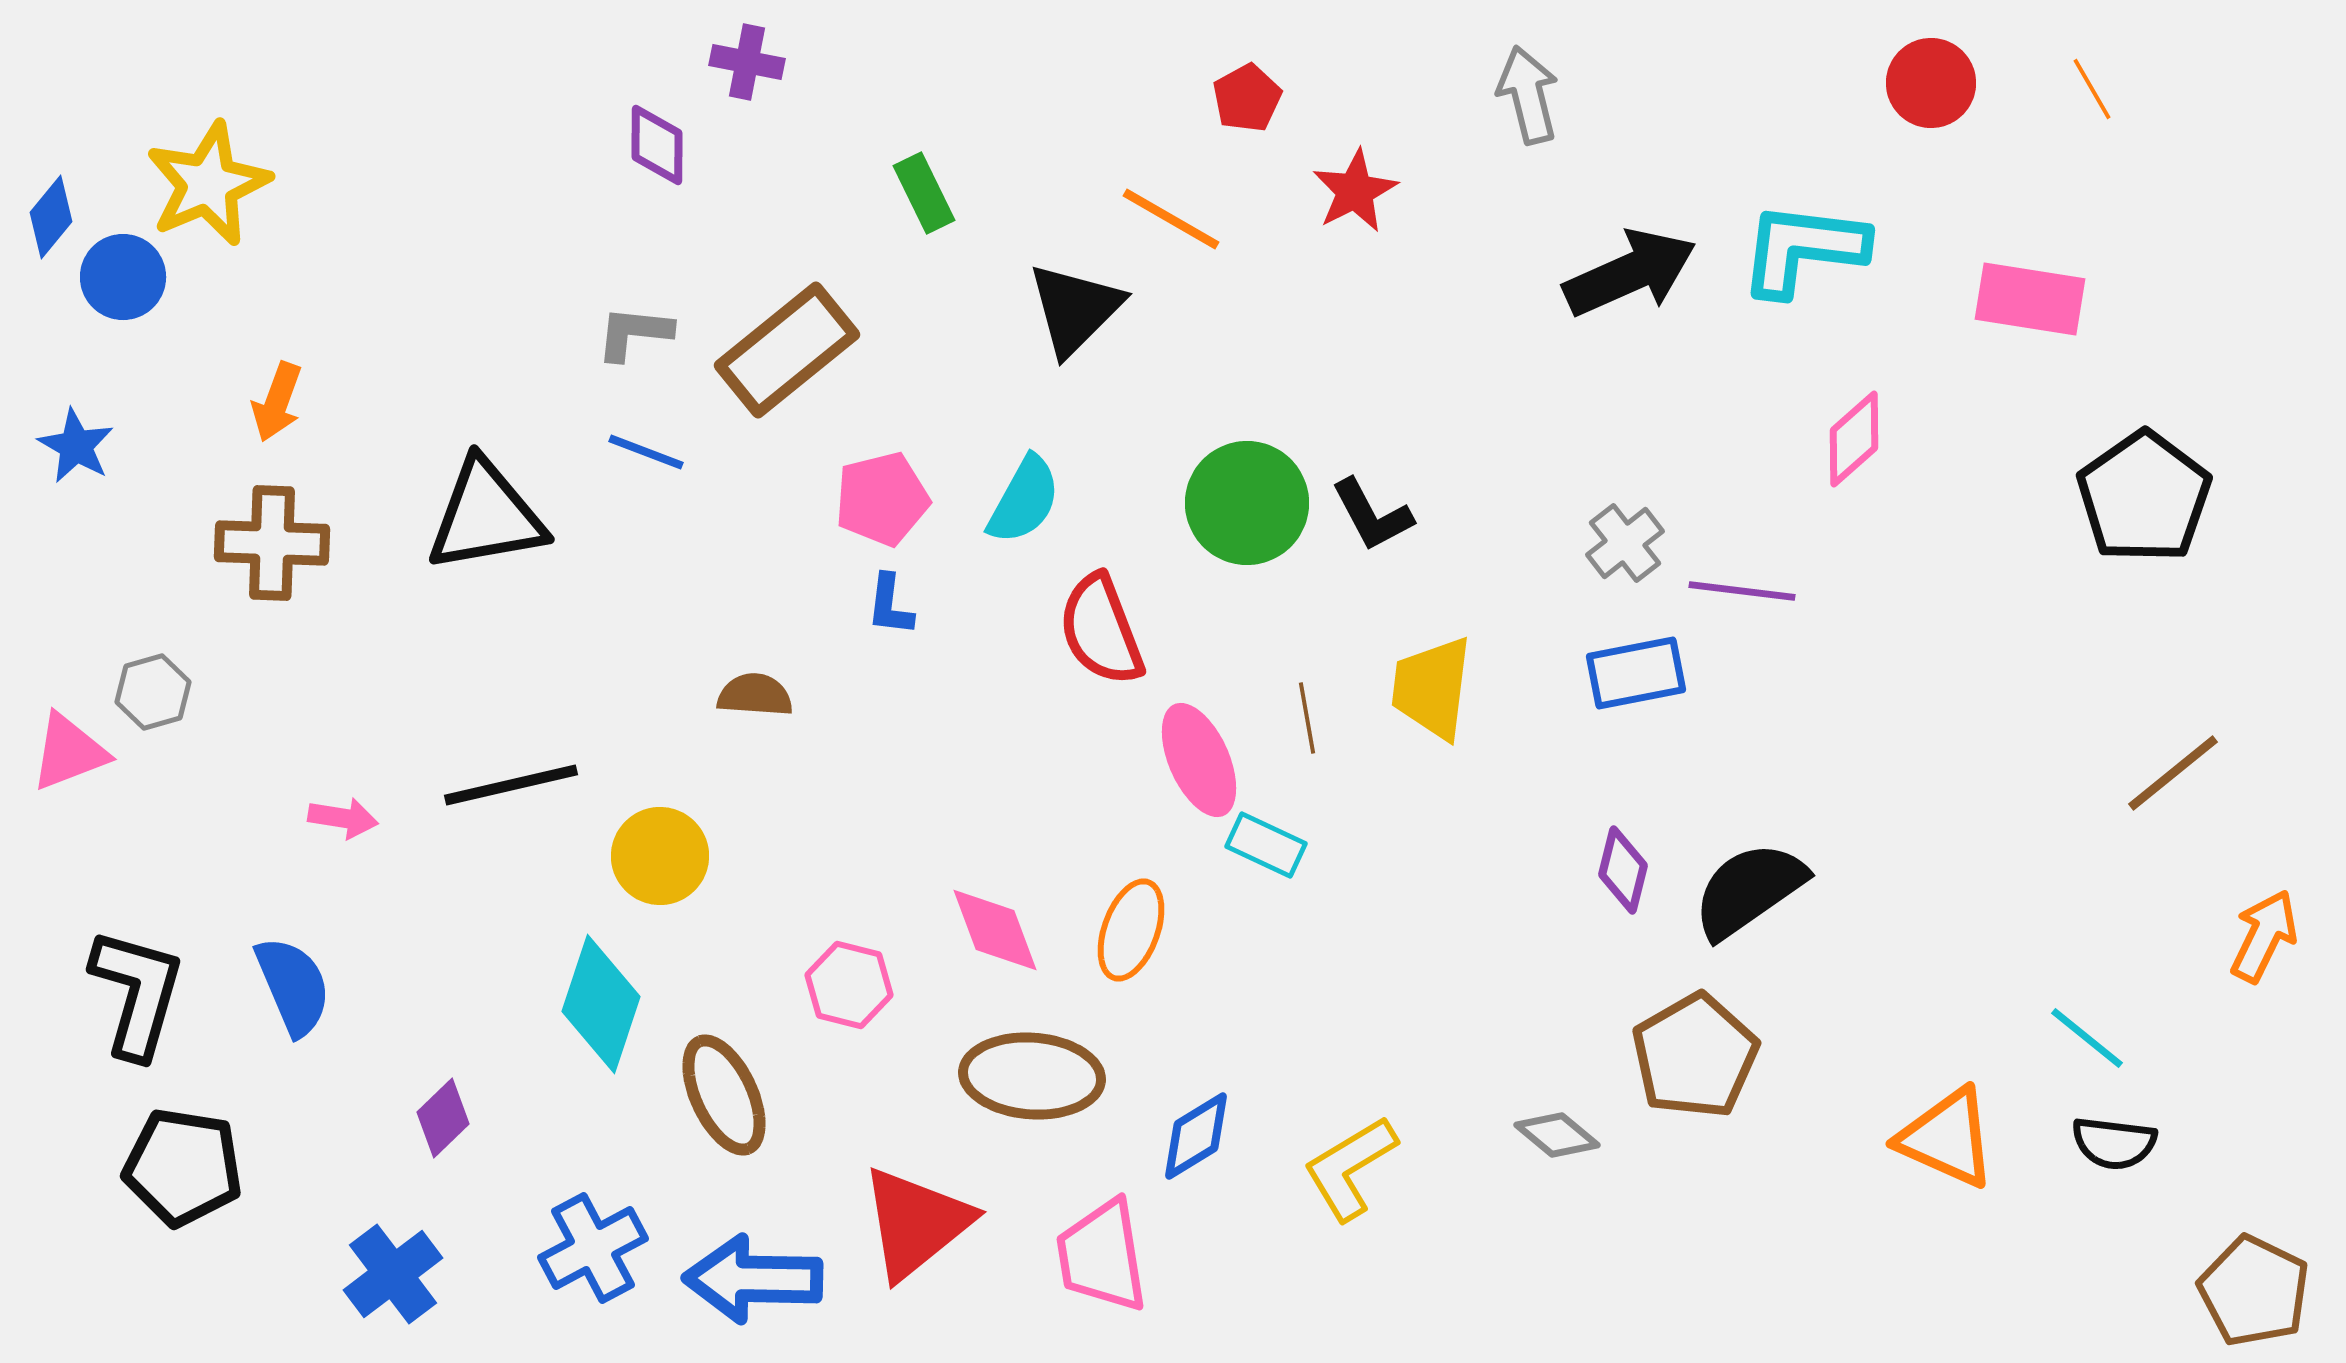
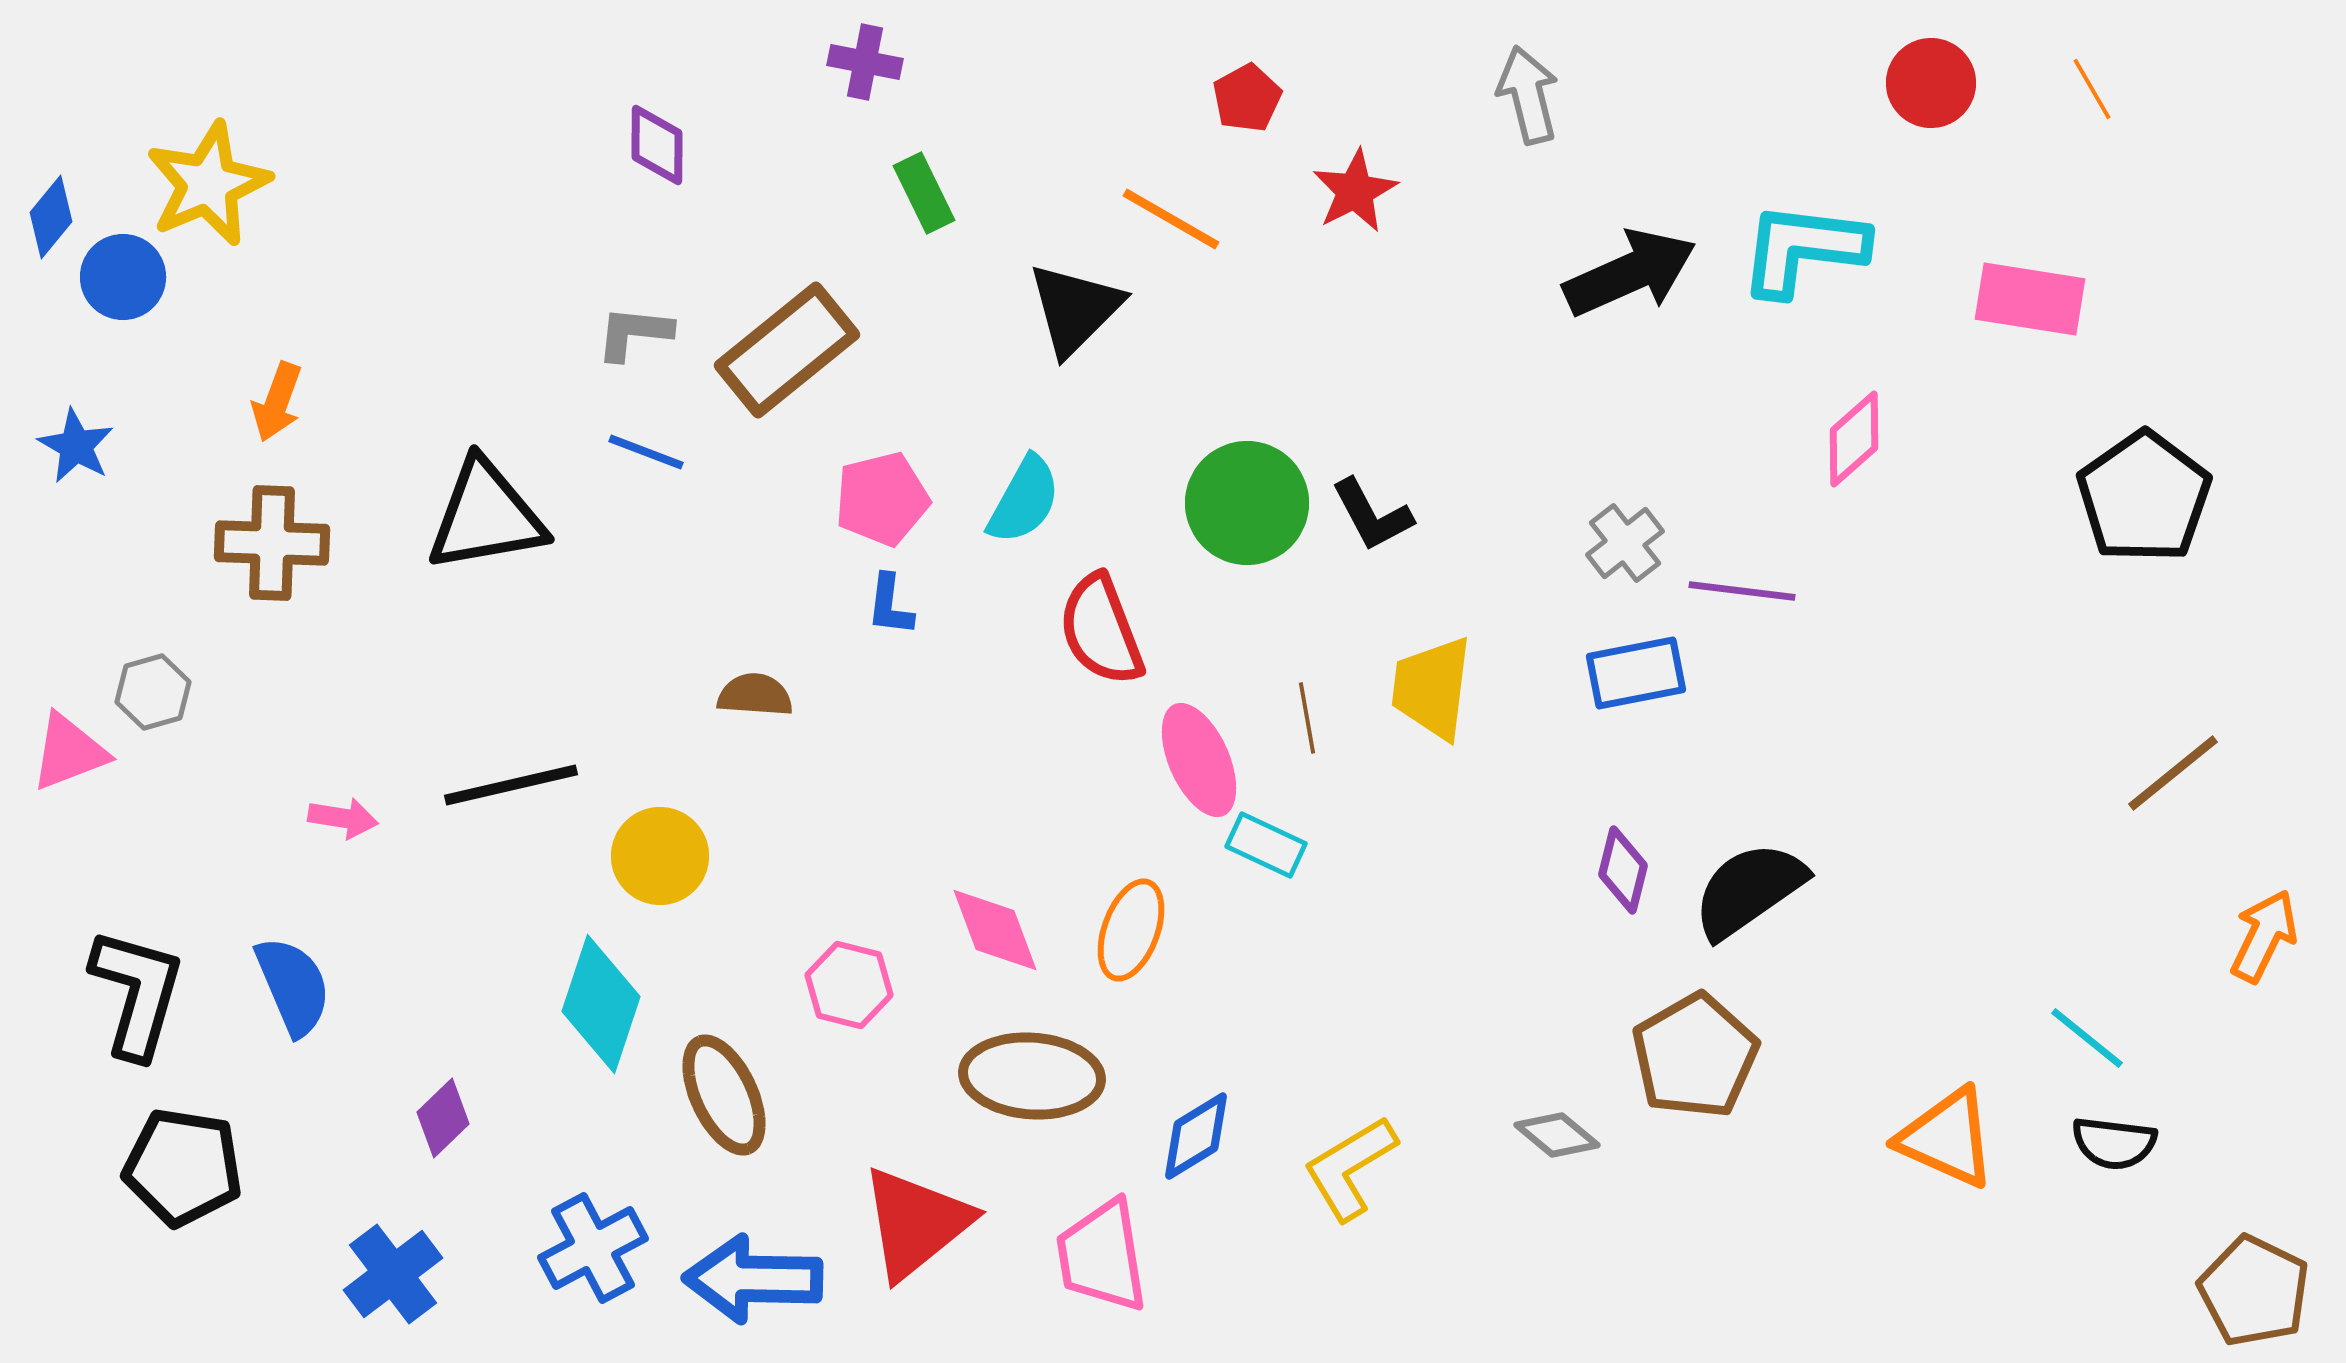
purple cross at (747, 62): moved 118 px right
